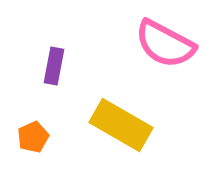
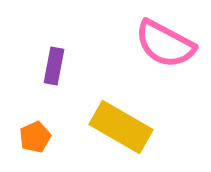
yellow rectangle: moved 2 px down
orange pentagon: moved 2 px right
